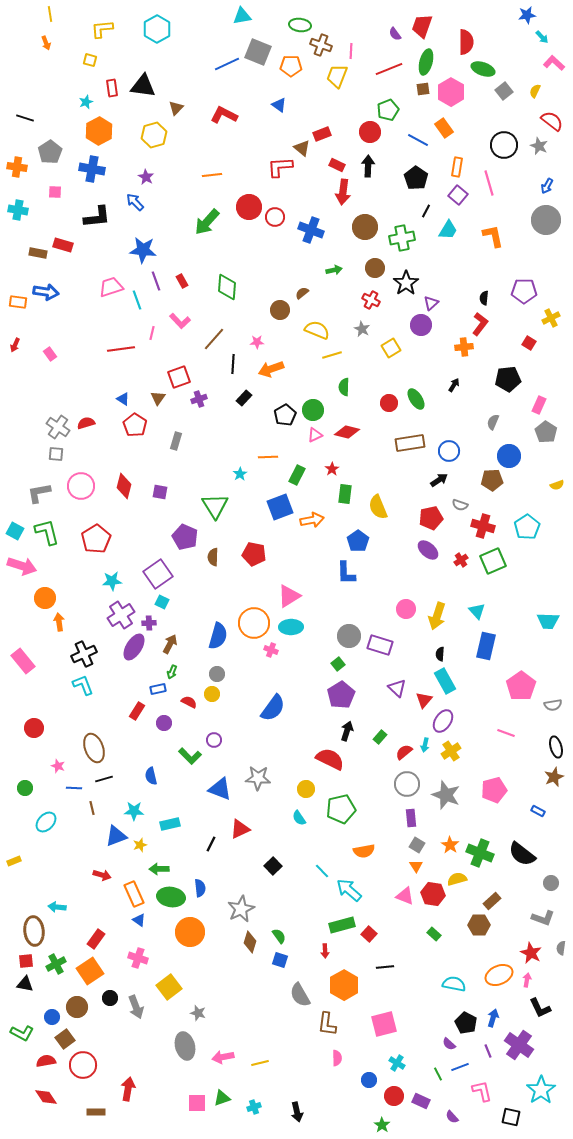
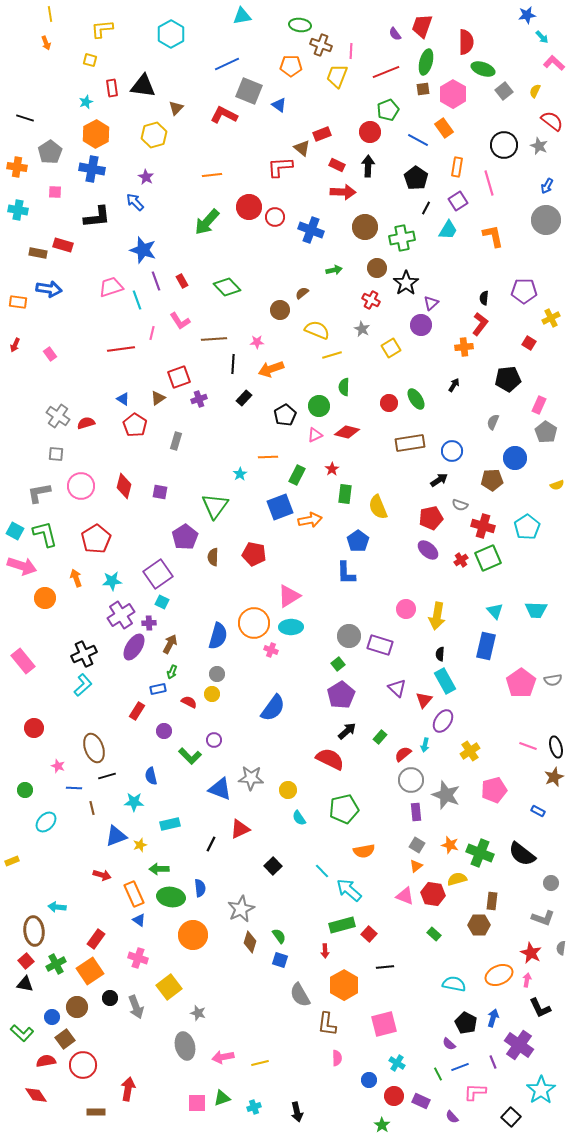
cyan hexagon at (157, 29): moved 14 px right, 5 px down
gray square at (258, 52): moved 9 px left, 39 px down
red line at (389, 69): moved 3 px left, 3 px down
pink hexagon at (451, 92): moved 2 px right, 2 px down
orange hexagon at (99, 131): moved 3 px left, 3 px down
red arrow at (343, 192): rotated 95 degrees counterclockwise
purple square at (458, 195): moved 6 px down; rotated 18 degrees clockwise
black line at (426, 211): moved 3 px up
blue star at (143, 250): rotated 12 degrees clockwise
brown circle at (375, 268): moved 2 px right
green diamond at (227, 287): rotated 48 degrees counterclockwise
blue arrow at (46, 292): moved 3 px right, 3 px up
pink L-shape at (180, 321): rotated 10 degrees clockwise
brown line at (214, 339): rotated 45 degrees clockwise
brown triangle at (158, 398): rotated 21 degrees clockwise
green circle at (313, 410): moved 6 px right, 4 px up
gray cross at (58, 427): moved 11 px up
blue circle at (449, 451): moved 3 px right
blue circle at (509, 456): moved 6 px right, 2 px down
green triangle at (215, 506): rotated 8 degrees clockwise
orange arrow at (312, 520): moved 2 px left
green L-shape at (47, 532): moved 2 px left, 2 px down
purple pentagon at (185, 537): rotated 15 degrees clockwise
green square at (493, 561): moved 5 px left, 3 px up
cyan triangle at (477, 611): moved 18 px right
yellow arrow at (437, 616): rotated 8 degrees counterclockwise
cyan trapezoid at (548, 621): moved 12 px left, 11 px up
orange arrow at (59, 622): moved 17 px right, 44 px up; rotated 12 degrees counterclockwise
cyan L-shape at (83, 685): rotated 70 degrees clockwise
pink pentagon at (521, 686): moved 3 px up
gray semicircle at (553, 705): moved 25 px up
purple circle at (164, 723): moved 8 px down
black arrow at (347, 731): rotated 30 degrees clockwise
pink line at (506, 733): moved 22 px right, 13 px down
yellow cross at (451, 751): moved 19 px right
red semicircle at (404, 752): moved 1 px left, 2 px down
gray star at (258, 778): moved 7 px left
black line at (104, 779): moved 3 px right, 3 px up
gray circle at (407, 784): moved 4 px right, 4 px up
green circle at (25, 788): moved 2 px down
yellow circle at (306, 789): moved 18 px left, 1 px down
green pentagon at (341, 809): moved 3 px right
cyan star at (134, 811): moved 9 px up
purple rectangle at (411, 818): moved 5 px right, 6 px up
orange star at (450, 845): rotated 18 degrees counterclockwise
yellow rectangle at (14, 861): moved 2 px left
orange triangle at (416, 866): rotated 24 degrees clockwise
brown rectangle at (492, 901): rotated 42 degrees counterclockwise
orange circle at (190, 932): moved 3 px right, 3 px down
red square at (26, 961): rotated 35 degrees counterclockwise
green L-shape at (22, 1033): rotated 15 degrees clockwise
purple line at (488, 1051): moved 5 px right, 11 px down
pink L-shape at (482, 1091): moved 7 px left, 1 px down; rotated 75 degrees counterclockwise
red diamond at (46, 1097): moved 10 px left, 2 px up
black square at (511, 1117): rotated 30 degrees clockwise
